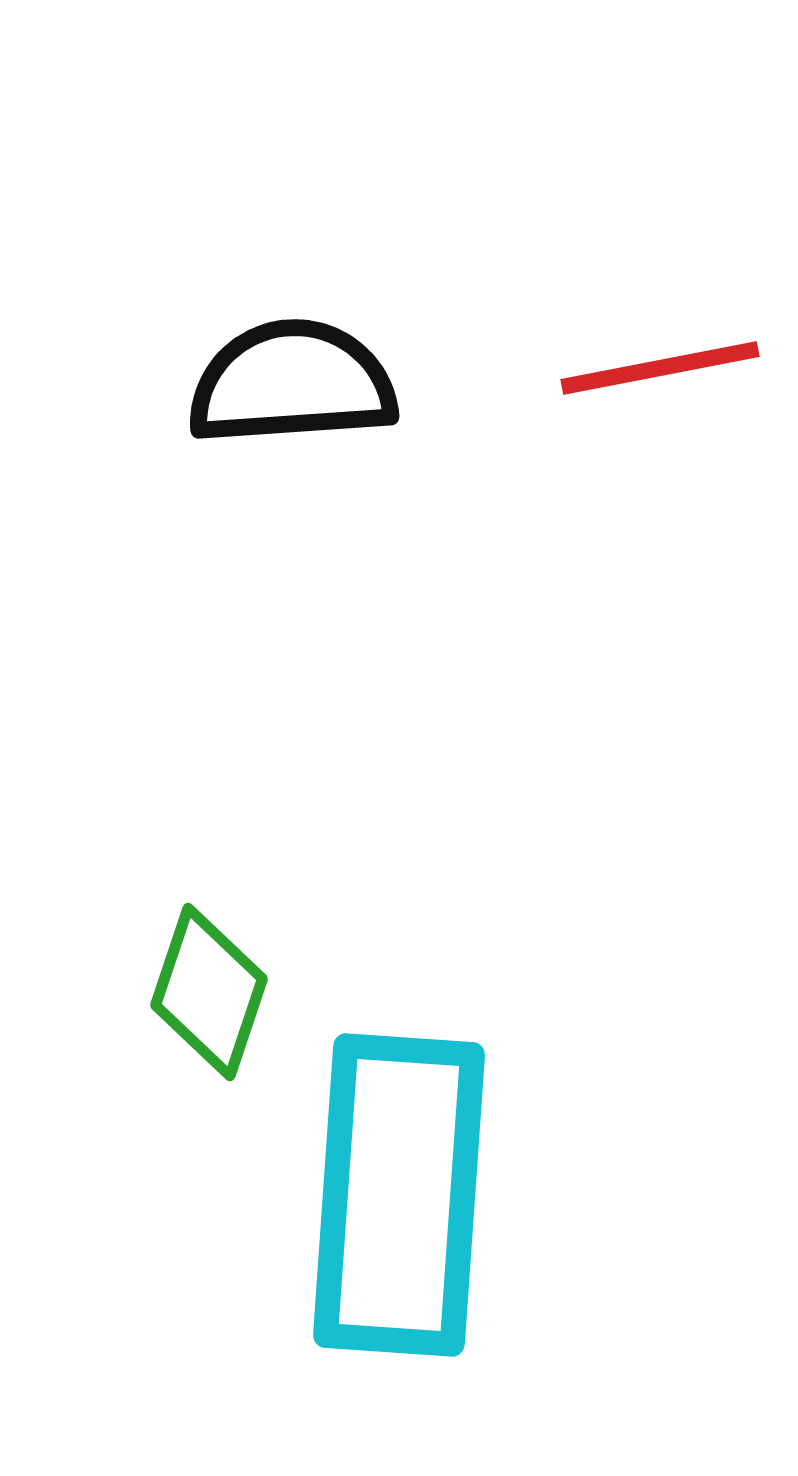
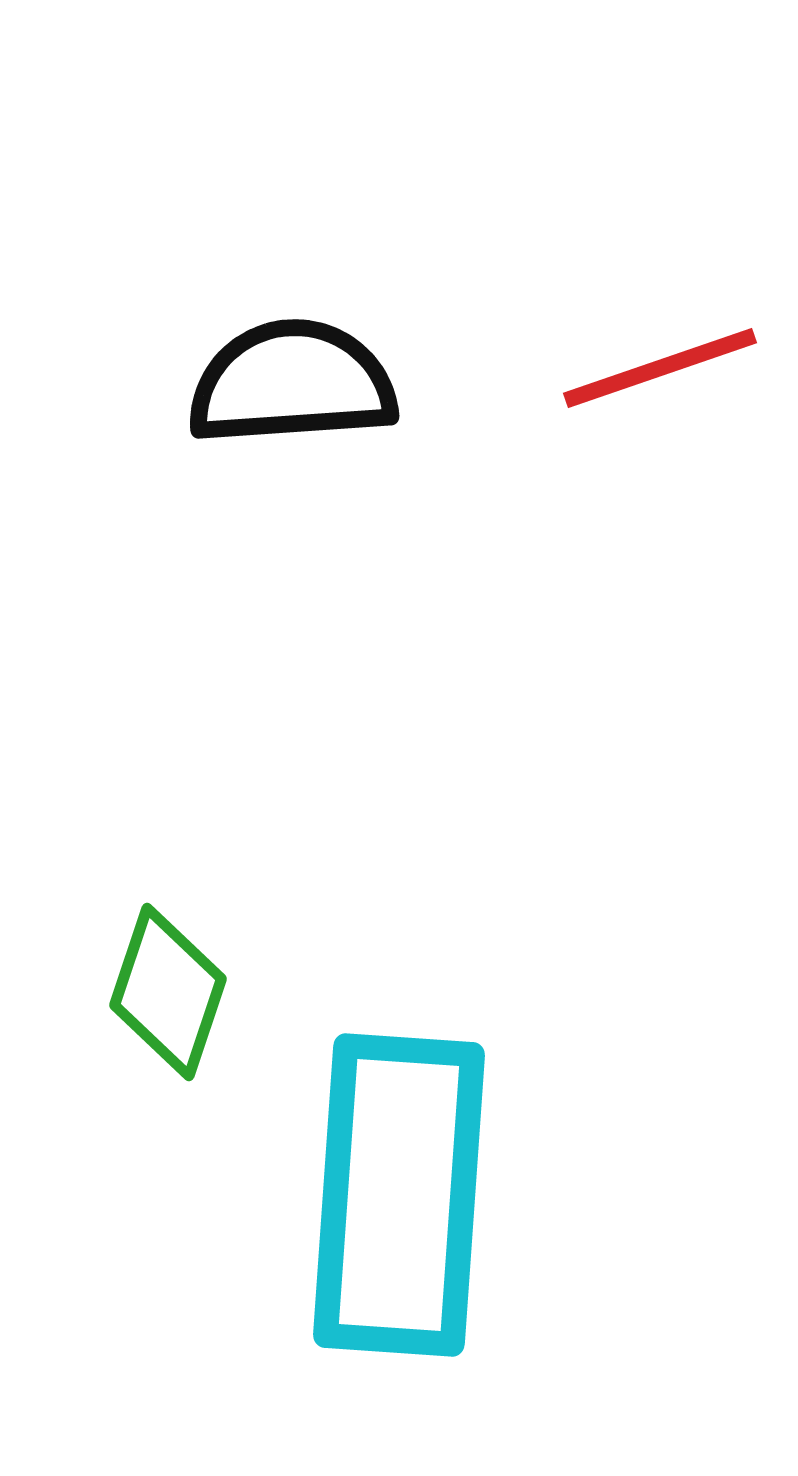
red line: rotated 8 degrees counterclockwise
green diamond: moved 41 px left
